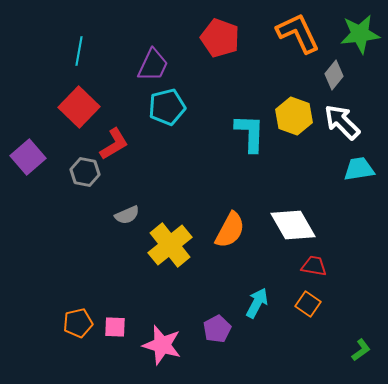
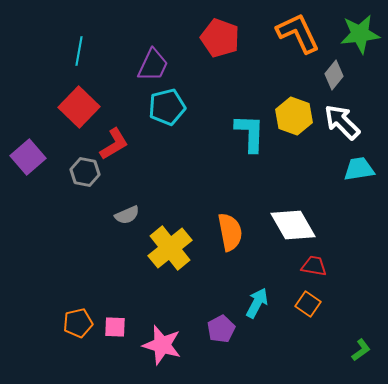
orange semicircle: moved 2 px down; rotated 39 degrees counterclockwise
yellow cross: moved 3 px down
purple pentagon: moved 4 px right
